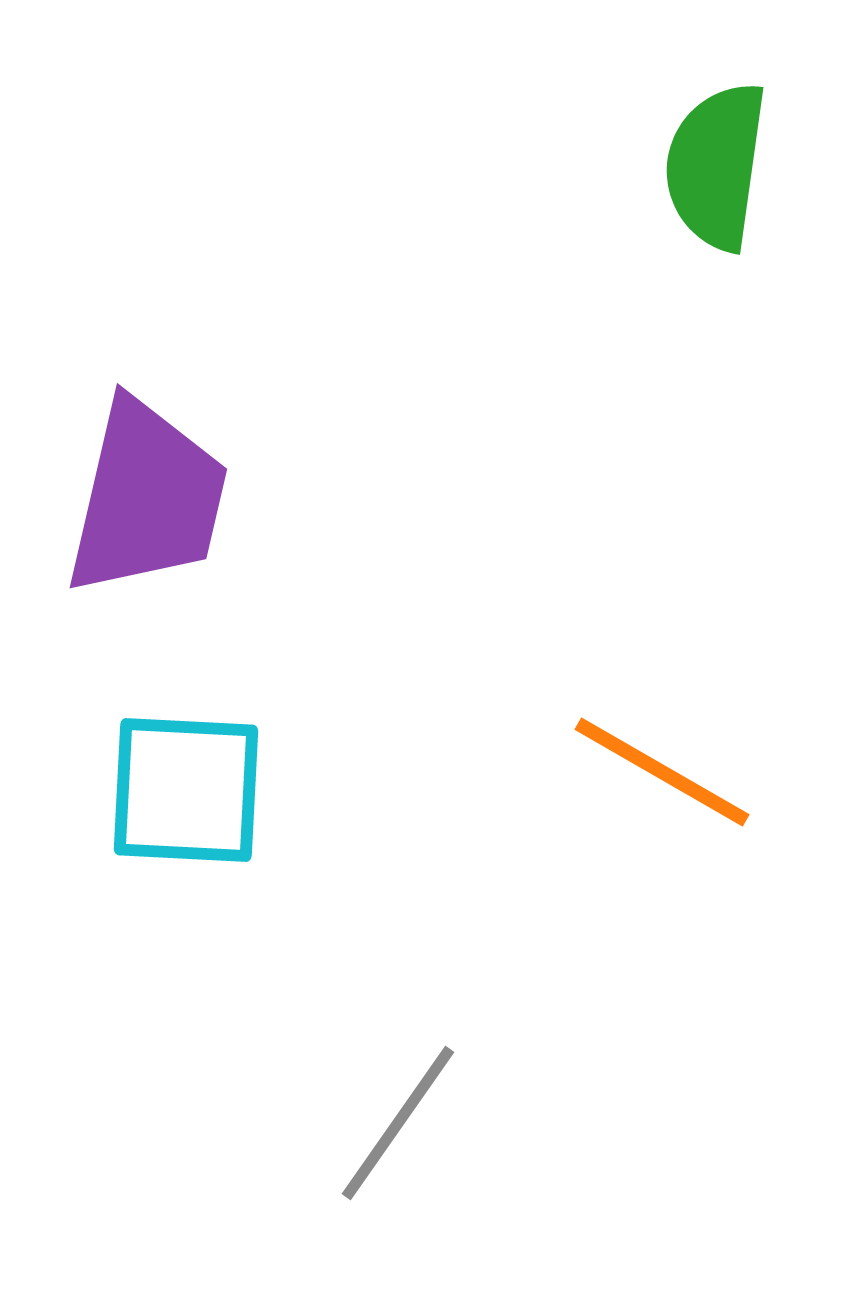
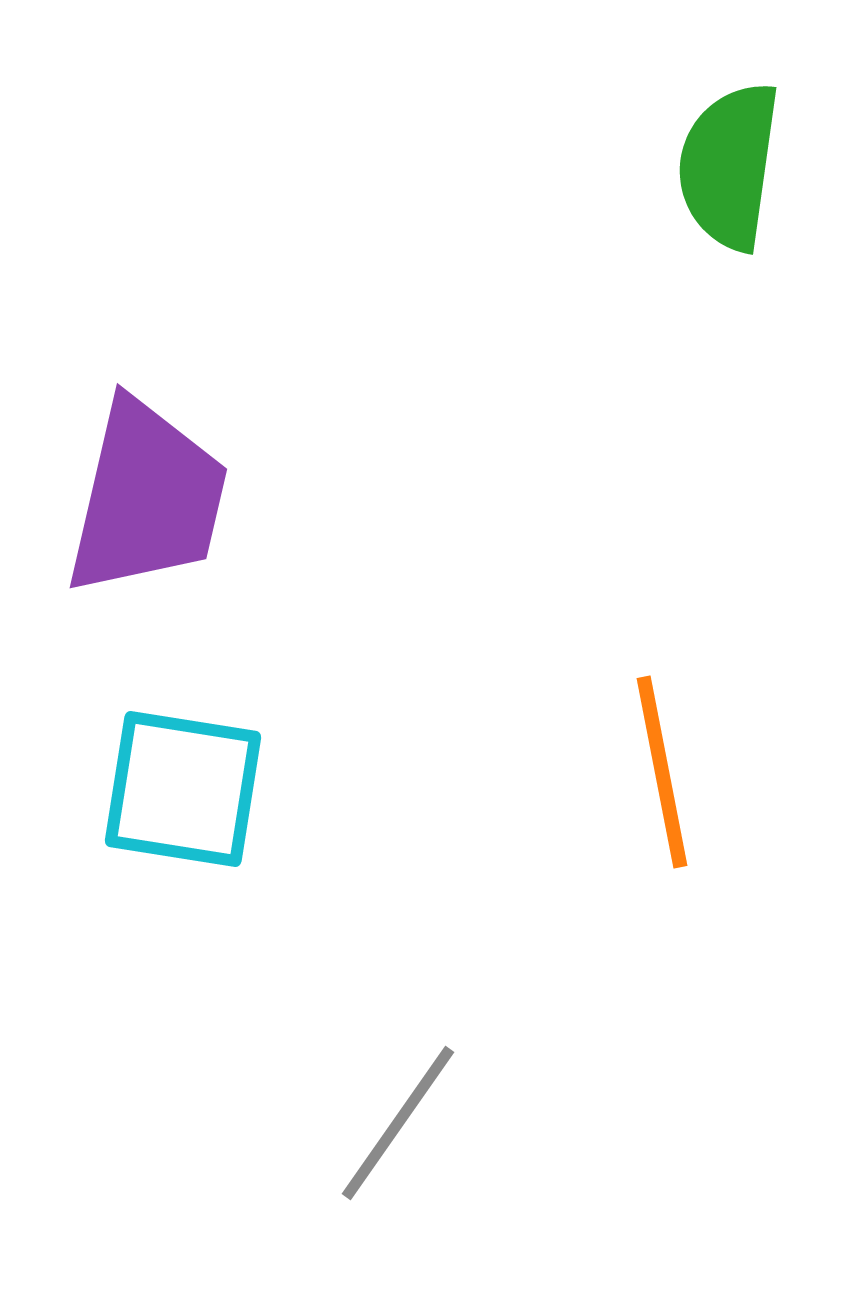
green semicircle: moved 13 px right
orange line: rotated 49 degrees clockwise
cyan square: moved 3 px left, 1 px up; rotated 6 degrees clockwise
